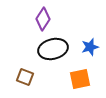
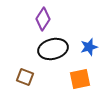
blue star: moved 1 px left
